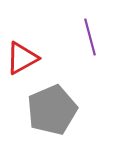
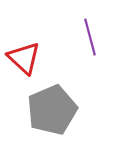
red triangle: moved 2 px right; rotated 48 degrees counterclockwise
